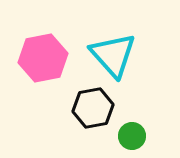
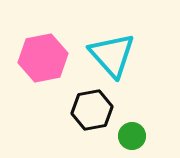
cyan triangle: moved 1 px left
black hexagon: moved 1 px left, 2 px down
